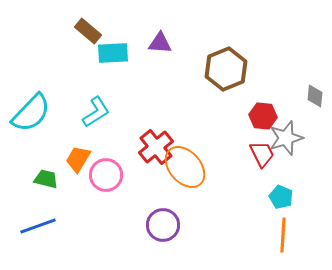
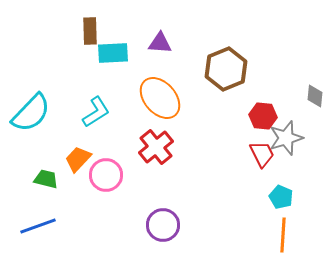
brown rectangle: moved 2 px right; rotated 48 degrees clockwise
orange trapezoid: rotated 12 degrees clockwise
orange ellipse: moved 25 px left, 69 px up
